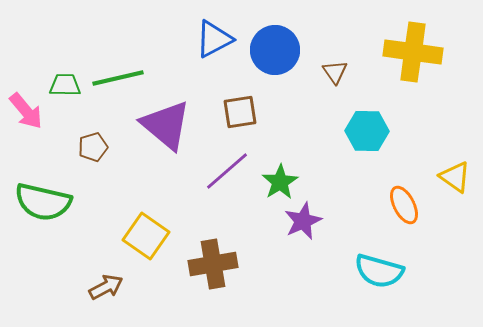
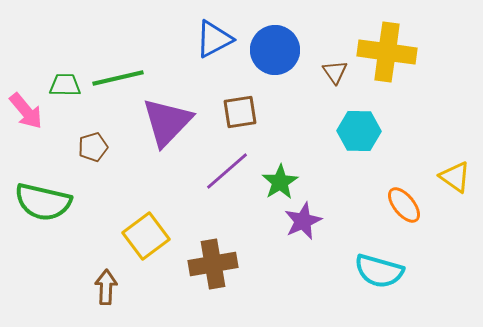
yellow cross: moved 26 px left
purple triangle: moved 1 px right, 3 px up; rotated 34 degrees clockwise
cyan hexagon: moved 8 px left
orange ellipse: rotated 12 degrees counterclockwise
yellow square: rotated 18 degrees clockwise
brown arrow: rotated 60 degrees counterclockwise
